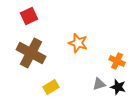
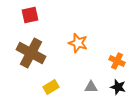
red square: moved 1 px right, 1 px up; rotated 12 degrees clockwise
gray triangle: moved 8 px left, 3 px down; rotated 16 degrees clockwise
